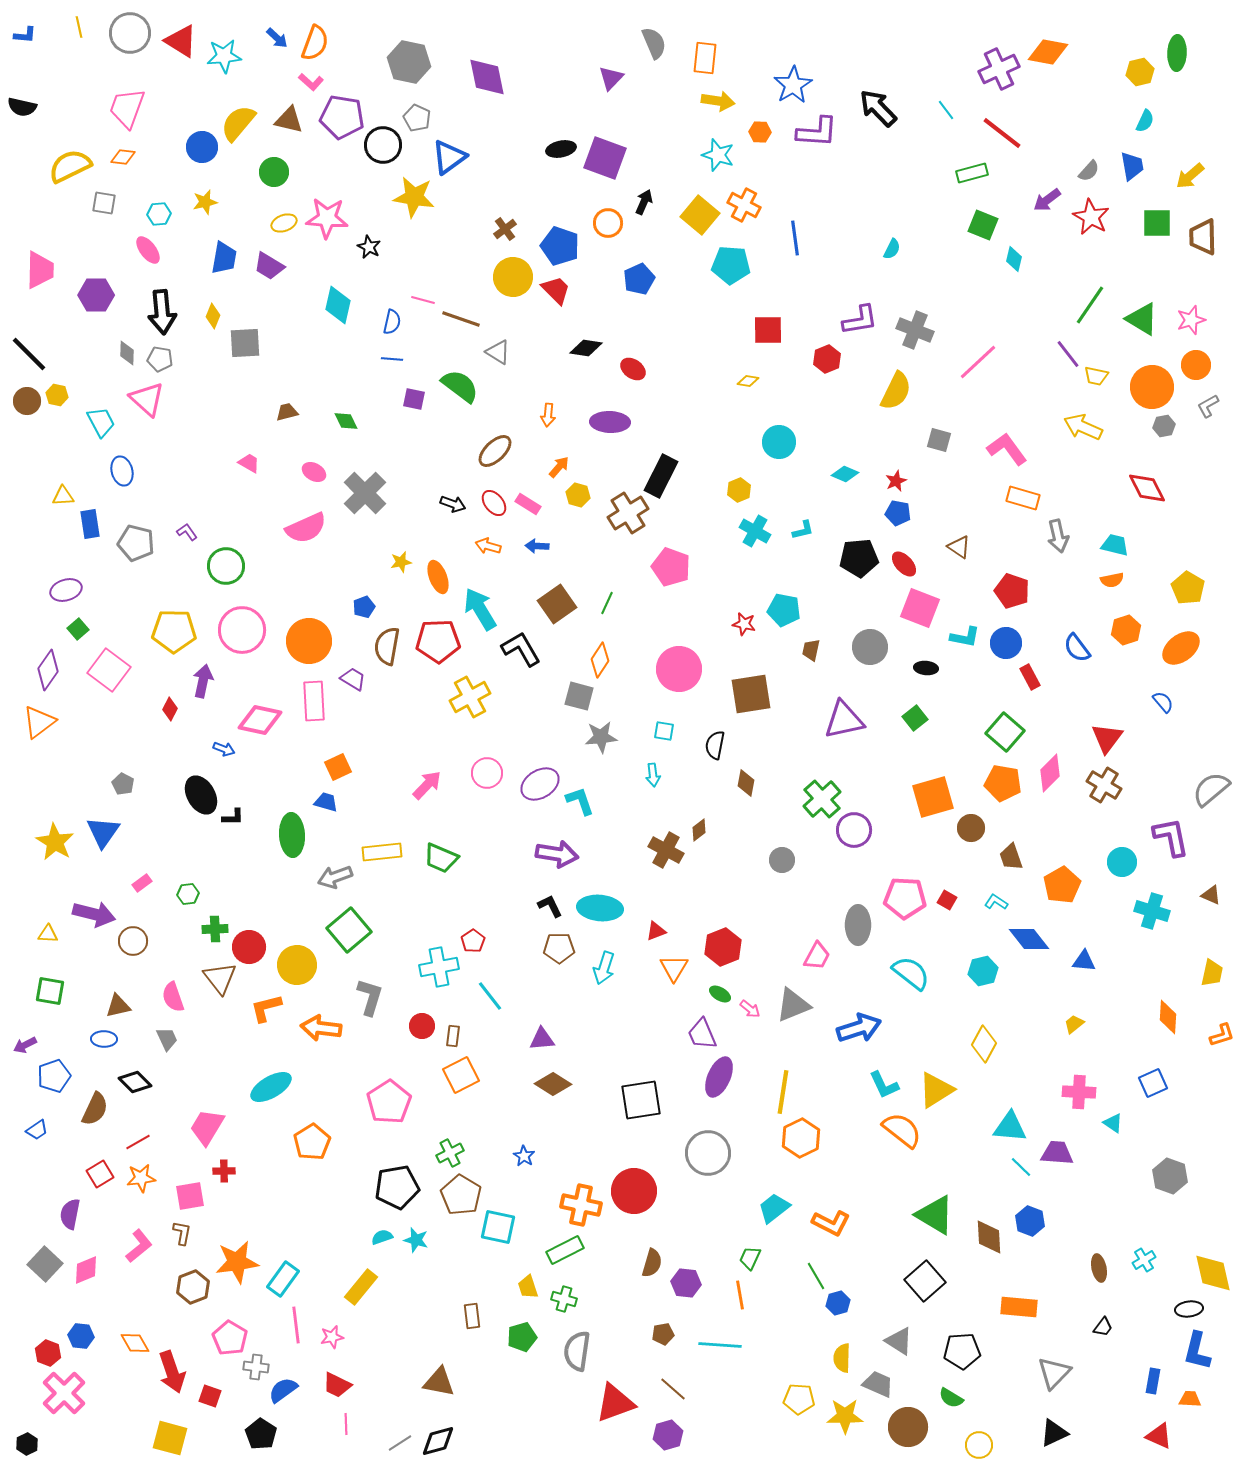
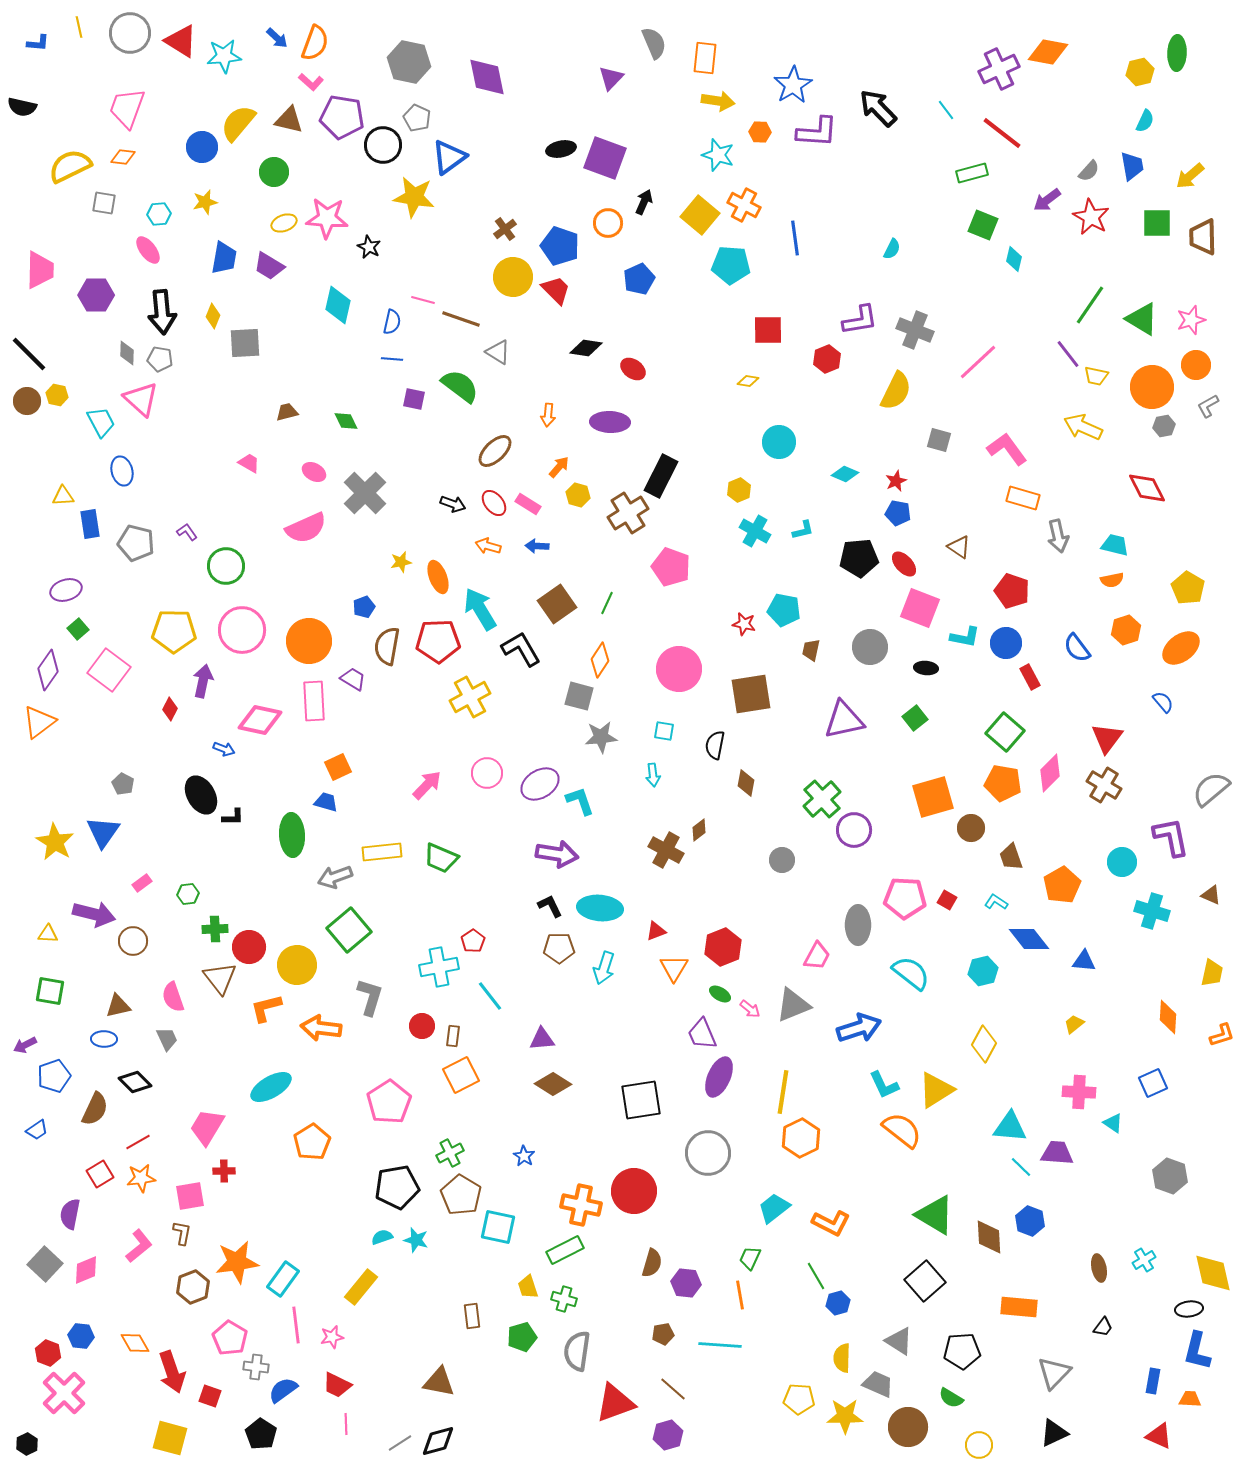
blue L-shape at (25, 35): moved 13 px right, 8 px down
pink triangle at (147, 399): moved 6 px left
